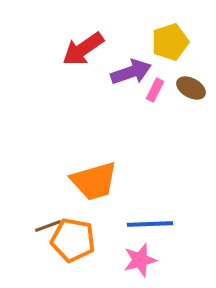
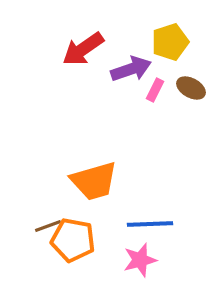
purple arrow: moved 3 px up
